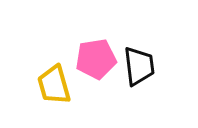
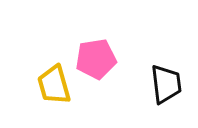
black trapezoid: moved 27 px right, 18 px down
